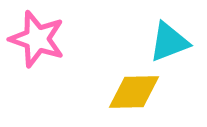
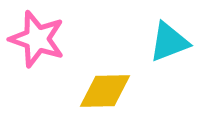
yellow diamond: moved 29 px left, 1 px up
